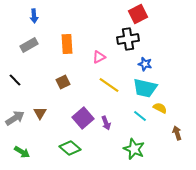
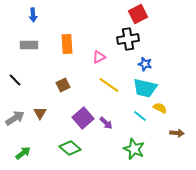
blue arrow: moved 1 px left, 1 px up
gray rectangle: rotated 30 degrees clockwise
brown square: moved 3 px down
purple arrow: rotated 24 degrees counterclockwise
brown arrow: rotated 112 degrees clockwise
green arrow: moved 1 px right, 1 px down; rotated 70 degrees counterclockwise
